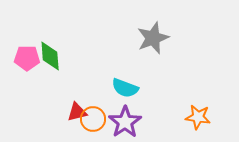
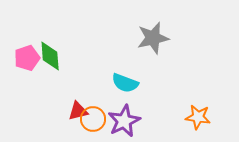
gray star: rotated 8 degrees clockwise
pink pentagon: rotated 20 degrees counterclockwise
cyan semicircle: moved 5 px up
red triangle: moved 1 px right, 1 px up
purple star: moved 1 px left, 1 px up; rotated 8 degrees clockwise
